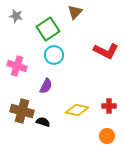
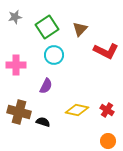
brown triangle: moved 5 px right, 17 px down
gray star: moved 1 px left, 1 px down; rotated 24 degrees counterclockwise
green square: moved 1 px left, 2 px up
pink cross: moved 1 px left, 1 px up; rotated 18 degrees counterclockwise
red cross: moved 2 px left, 4 px down; rotated 32 degrees clockwise
brown cross: moved 3 px left, 1 px down
orange circle: moved 1 px right, 5 px down
